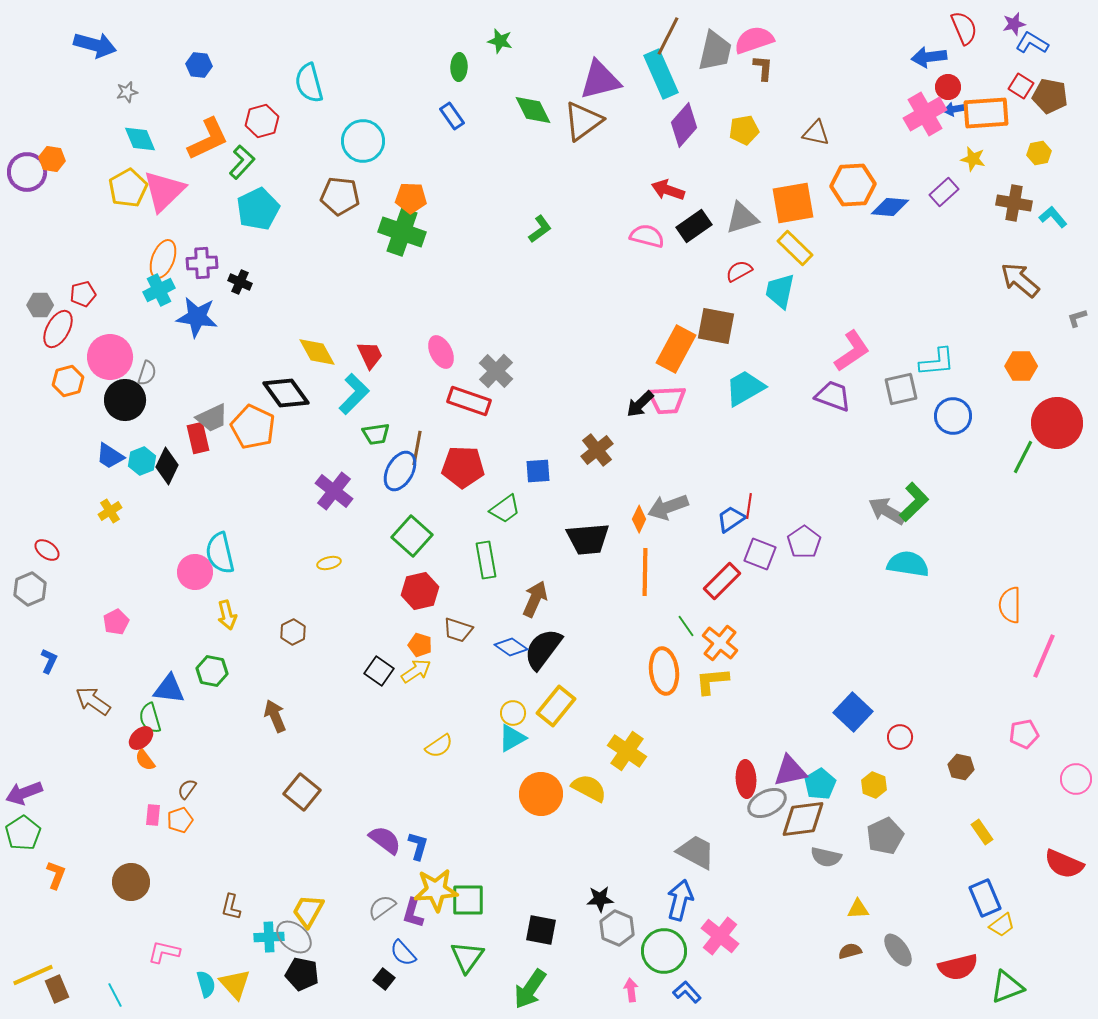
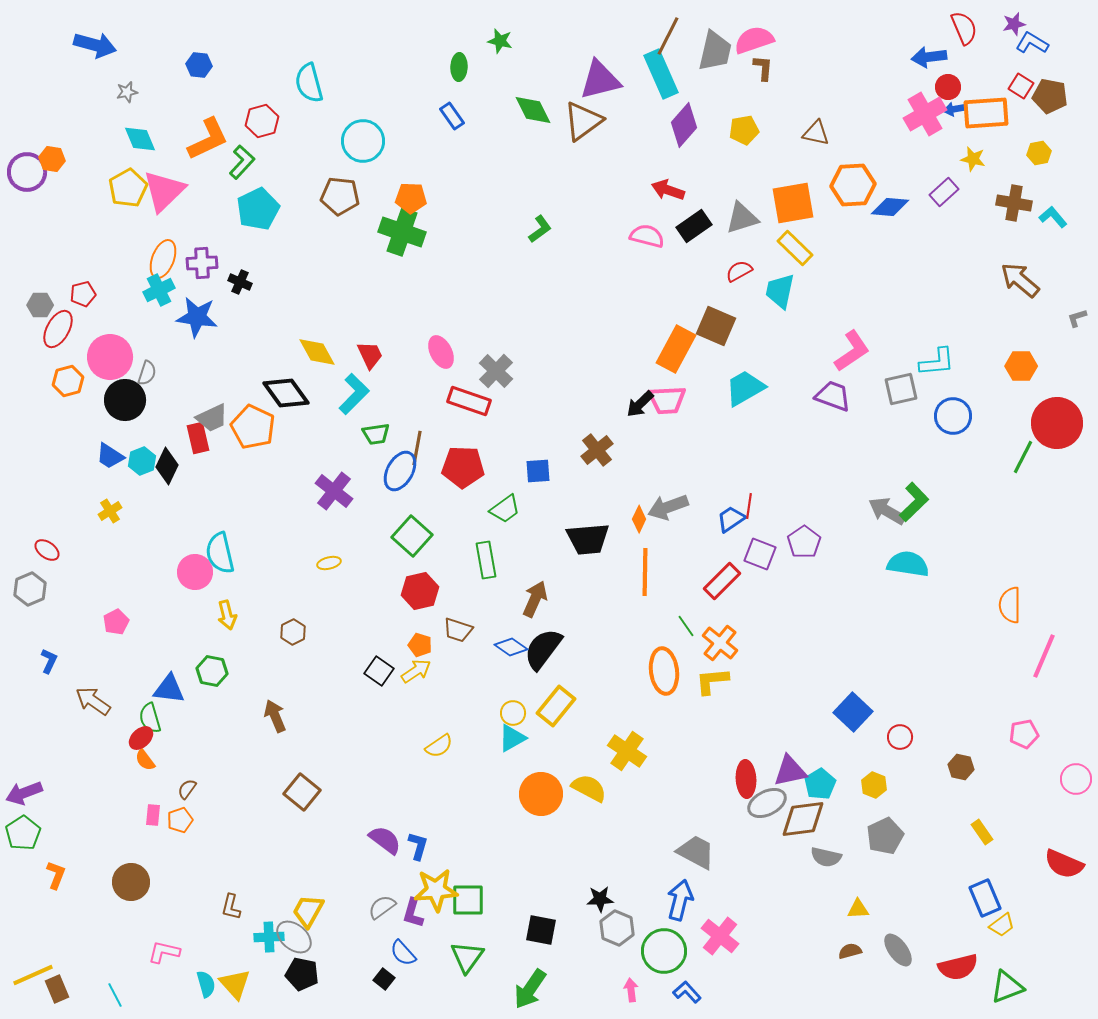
brown square at (716, 326): rotated 12 degrees clockwise
